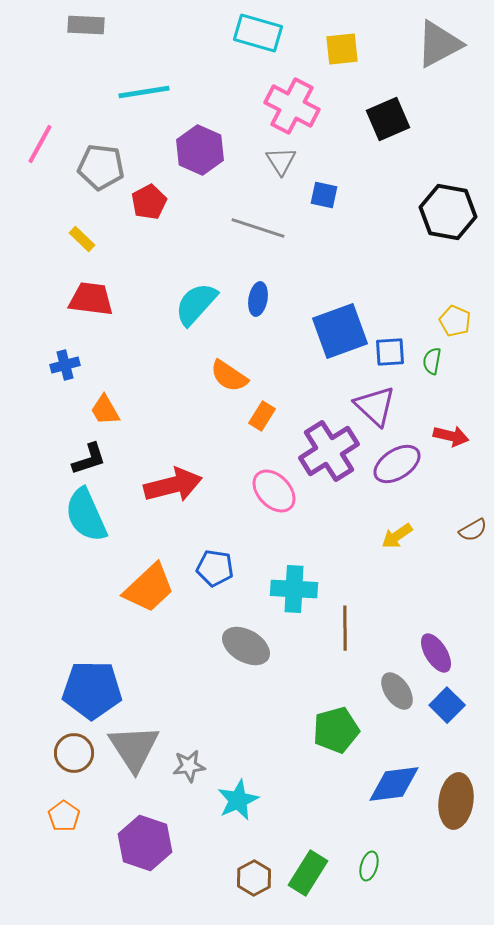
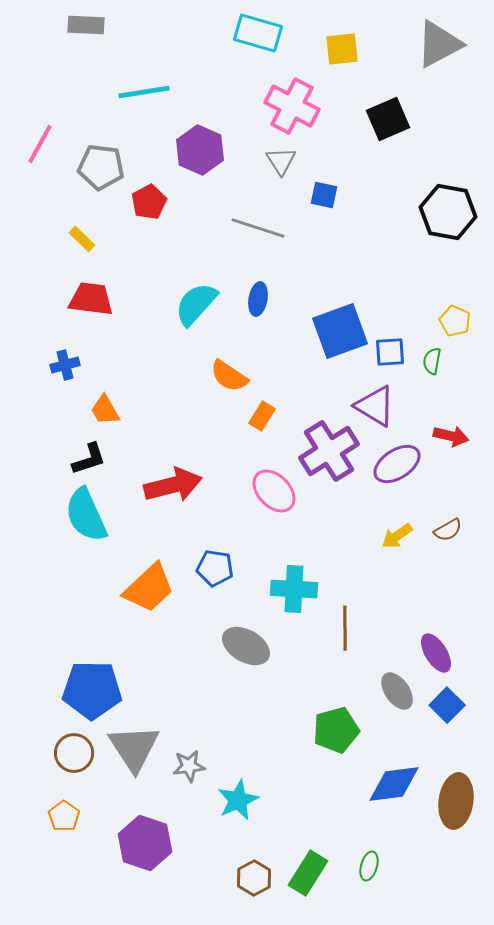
purple triangle at (375, 406): rotated 12 degrees counterclockwise
brown semicircle at (473, 530): moved 25 px left
